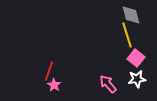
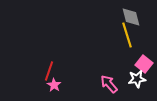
gray diamond: moved 2 px down
pink square: moved 8 px right, 6 px down
pink arrow: moved 1 px right
